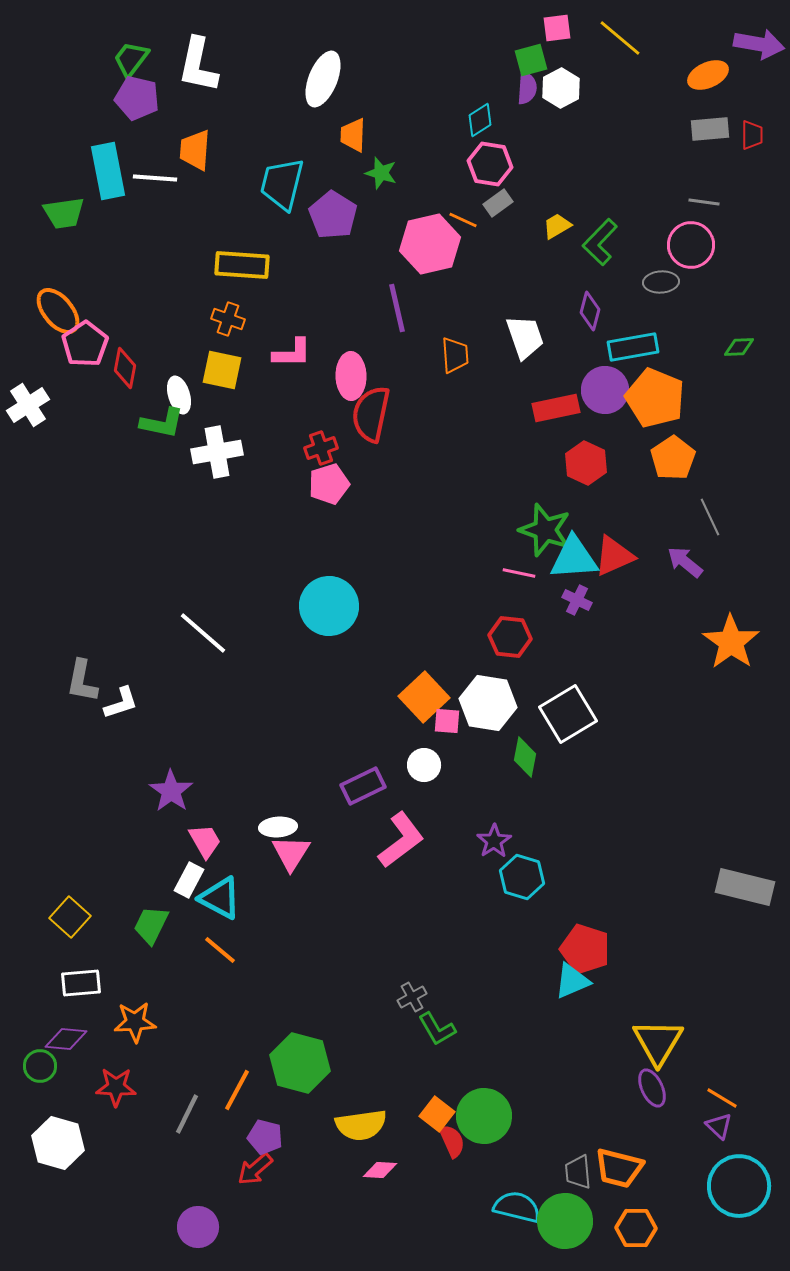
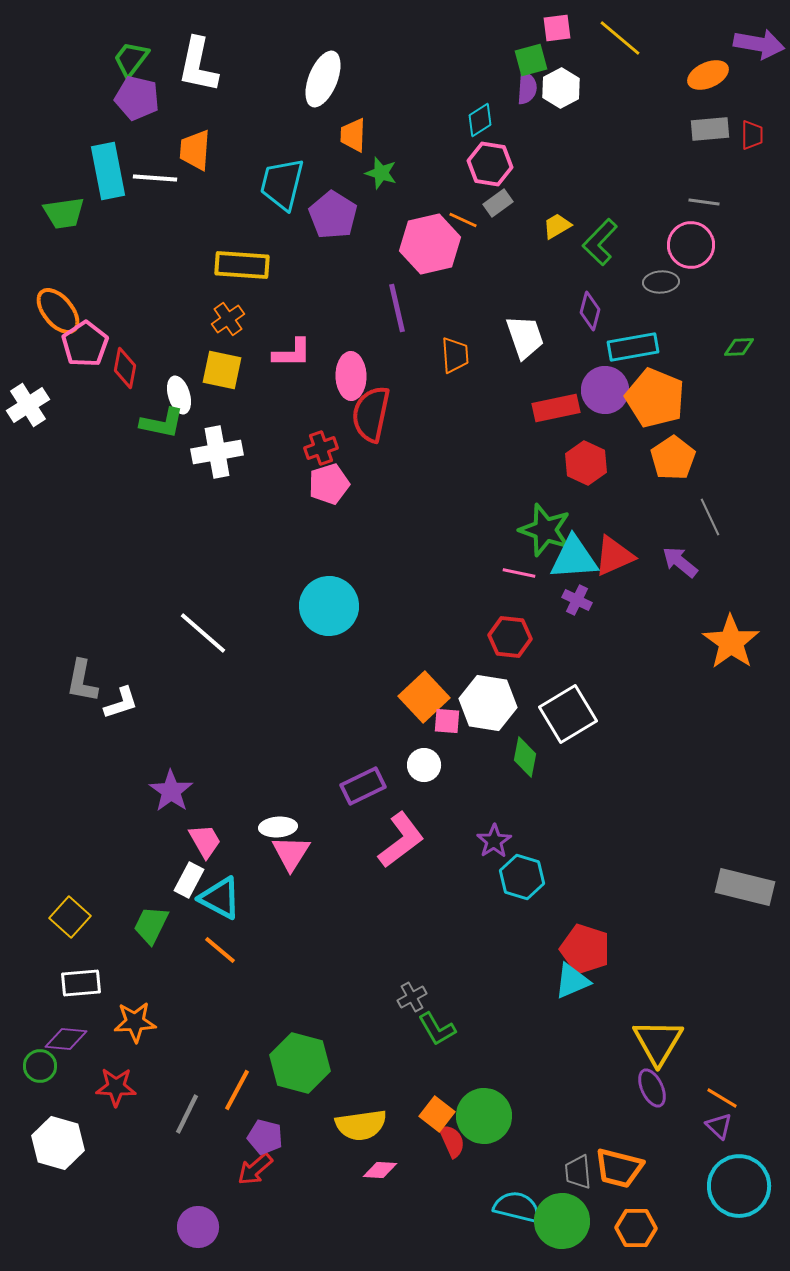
orange cross at (228, 319): rotated 36 degrees clockwise
purple arrow at (685, 562): moved 5 px left
green circle at (565, 1221): moved 3 px left
